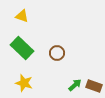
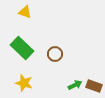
yellow triangle: moved 3 px right, 4 px up
brown circle: moved 2 px left, 1 px down
green arrow: rotated 16 degrees clockwise
